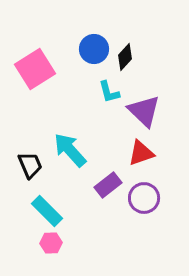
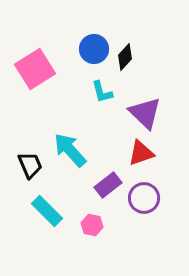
cyan L-shape: moved 7 px left
purple triangle: moved 1 px right, 2 px down
pink hexagon: moved 41 px right, 18 px up; rotated 15 degrees clockwise
